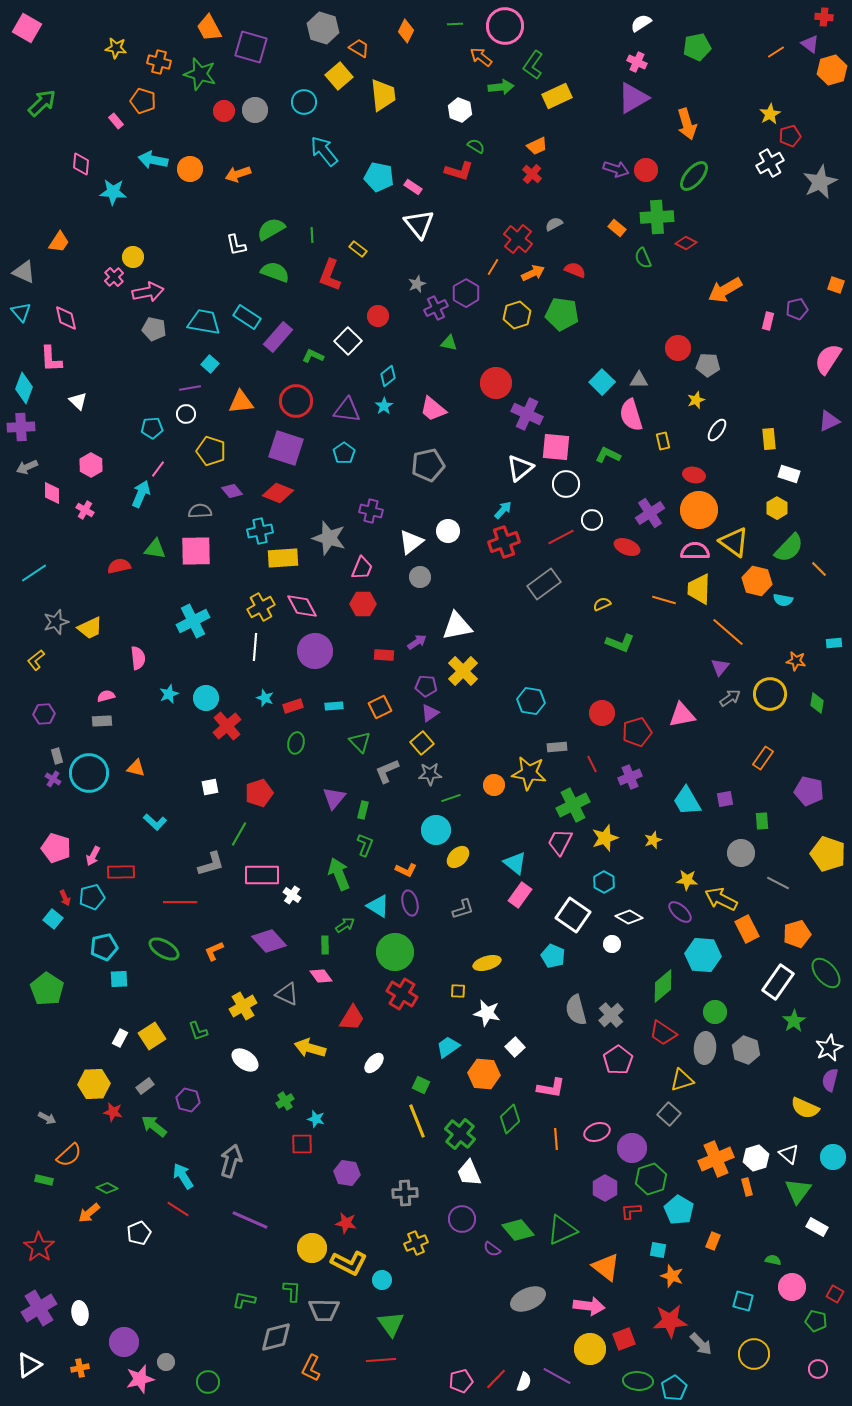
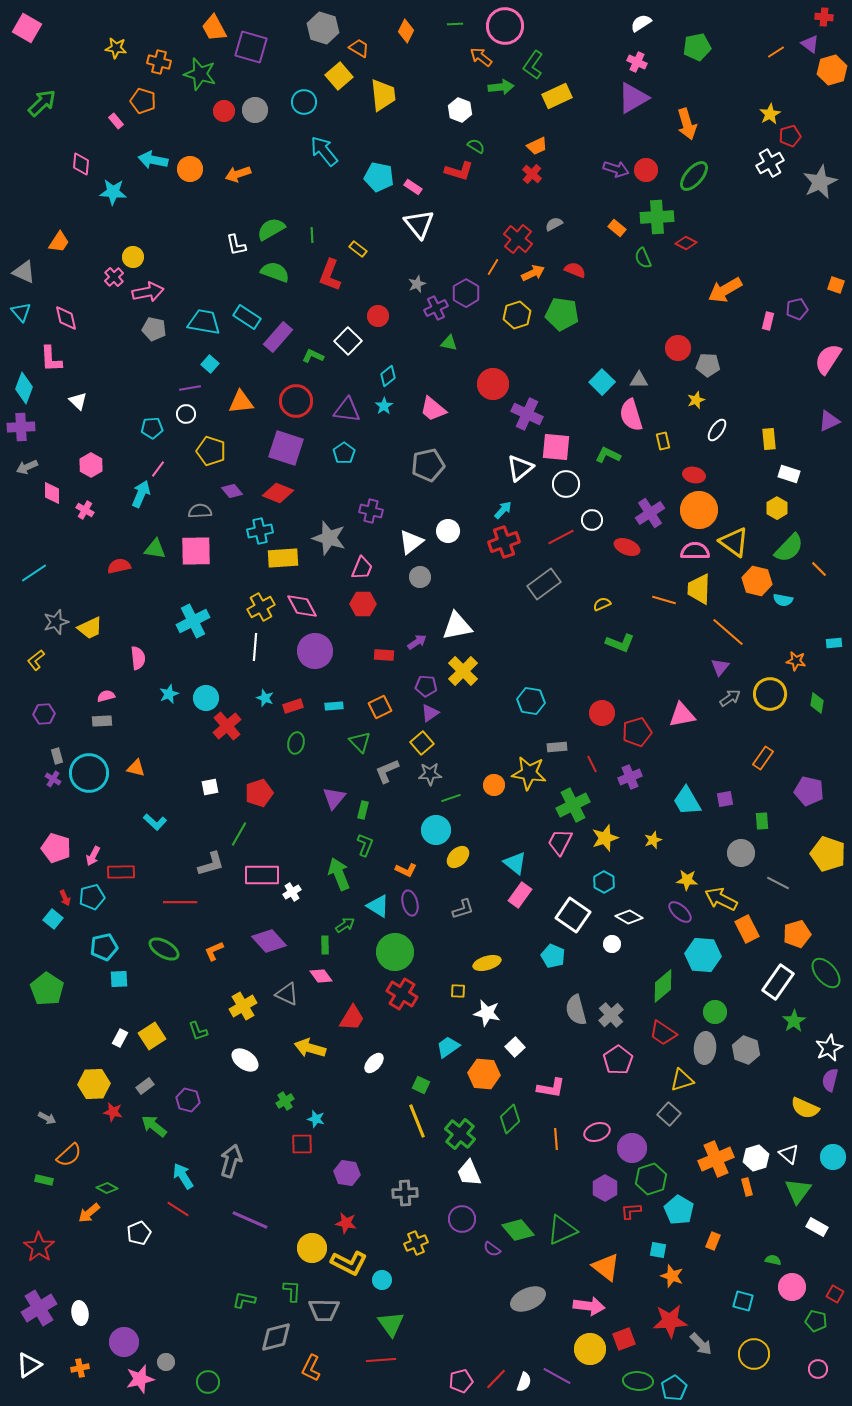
orange trapezoid at (209, 28): moved 5 px right
red circle at (496, 383): moved 3 px left, 1 px down
white cross at (292, 895): moved 3 px up; rotated 24 degrees clockwise
